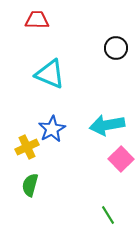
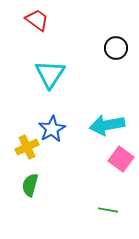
red trapezoid: rotated 35 degrees clockwise
cyan triangle: rotated 40 degrees clockwise
pink square: rotated 10 degrees counterclockwise
green line: moved 5 px up; rotated 48 degrees counterclockwise
